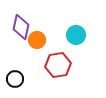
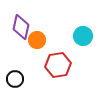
cyan circle: moved 7 px right, 1 px down
